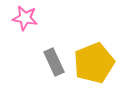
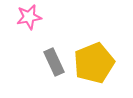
pink star: moved 4 px right, 1 px up; rotated 20 degrees counterclockwise
